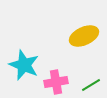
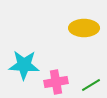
yellow ellipse: moved 8 px up; rotated 24 degrees clockwise
cyan star: rotated 20 degrees counterclockwise
